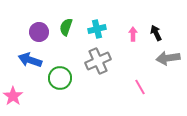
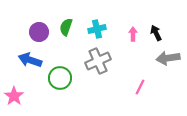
pink line: rotated 56 degrees clockwise
pink star: moved 1 px right
